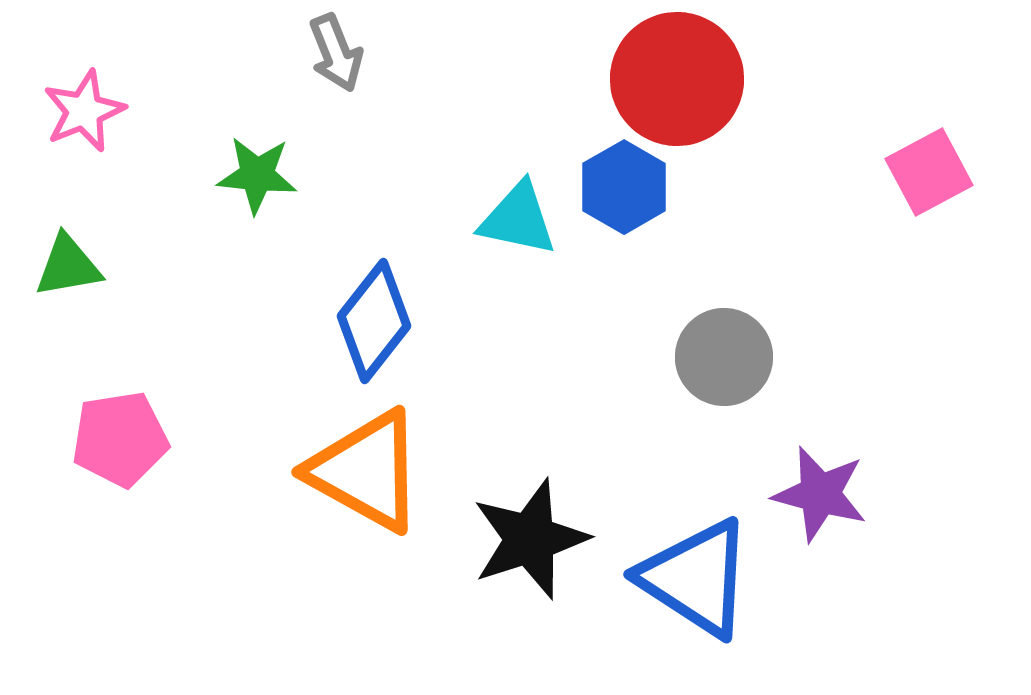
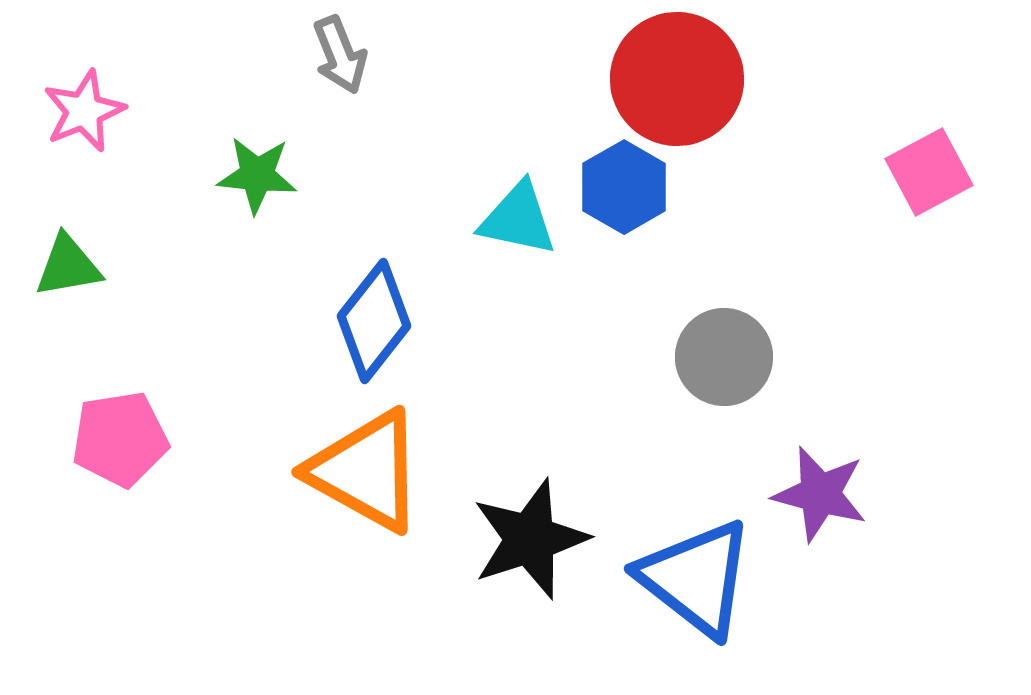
gray arrow: moved 4 px right, 2 px down
blue triangle: rotated 5 degrees clockwise
